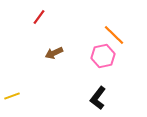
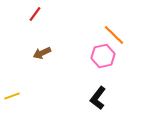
red line: moved 4 px left, 3 px up
brown arrow: moved 12 px left
